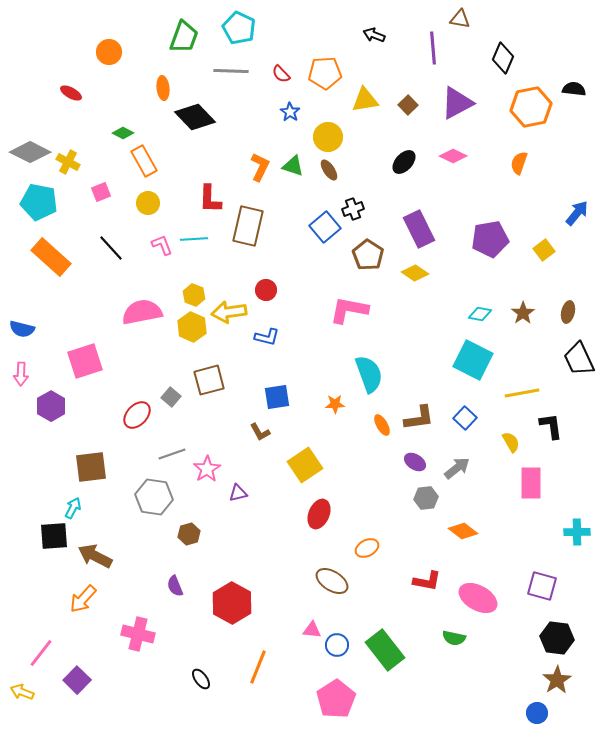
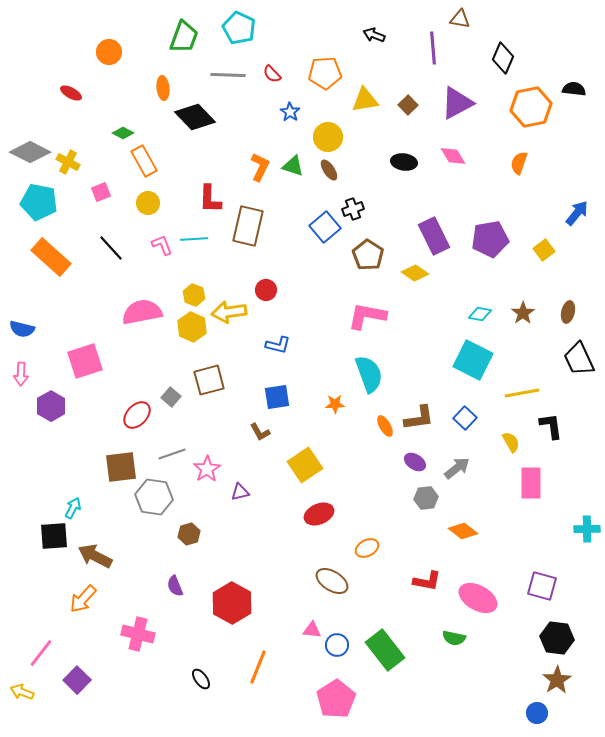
gray line at (231, 71): moved 3 px left, 4 px down
red semicircle at (281, 74): moved 9 px left
pink diamond at (453, 156): rotated 32 degrees clockwise
black ellipse at (404, 162): rotated 55 degrees clockwise
purple rectangle at (419, 229): moved 15 px right, 7 px down
pink L-shape at (349, 310): moved 18 px right, 6 px down
blue L-shape at (267, 337): moved 11 px right, 8 px down
orange ellipse at (382, 425): moved 3 px right, 1 px down
brown square at (91, 467): moved 30 px right
purple triangle at (238, 493): moved 2 px right, 1 px up
red ellipse at (319, 514): rotated 44 degrees clockwise
cyan cross at (577, 532): moved 10 px right, 3 px up
